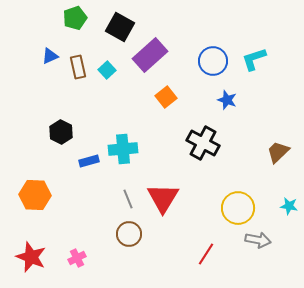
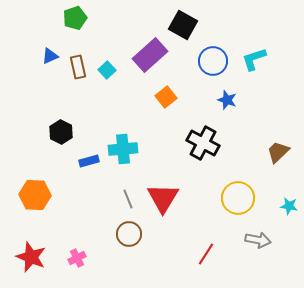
black square: moved 63 px right, 2 px up
yellow circle: moved 10 px up
